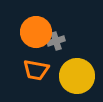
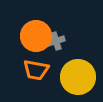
orange circle: moved 4 px down
yellow circle: moved 1 px right, 1 px down
